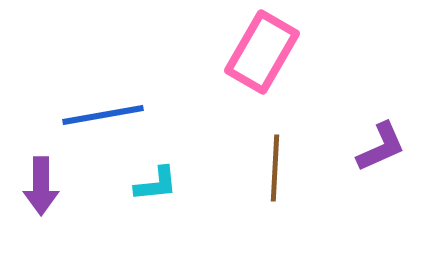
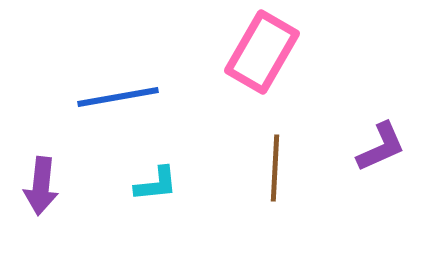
blue line: moved 15 px right, 18 px up
purple arrow: rotated 6 degrees clockwise
